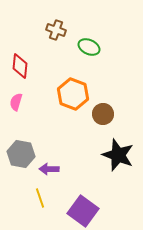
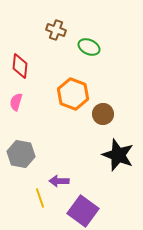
purple arrow: moved 10 px right, 12 px down
